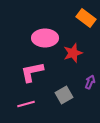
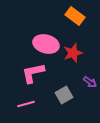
orange rectangle: moved 11 px left, 2 px up
pink ellipse: moved 1 px right, 6 px down; rotated 15 degrees clockwise
pink L-shape: moved 1 px right, 1 px down
purple arrow: rotated 104 degrees clockwise
